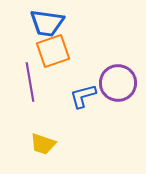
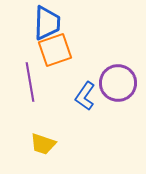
blue trapezoid: rotated 96 degrees counterclockwise
orange square: moved 2 px right, 1 px up
blue L-shape: moved 2 px right; rotated 40 degrees counterclockwise
